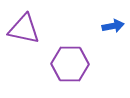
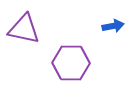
purple hexagon: moved 1 px right, 1 px up
